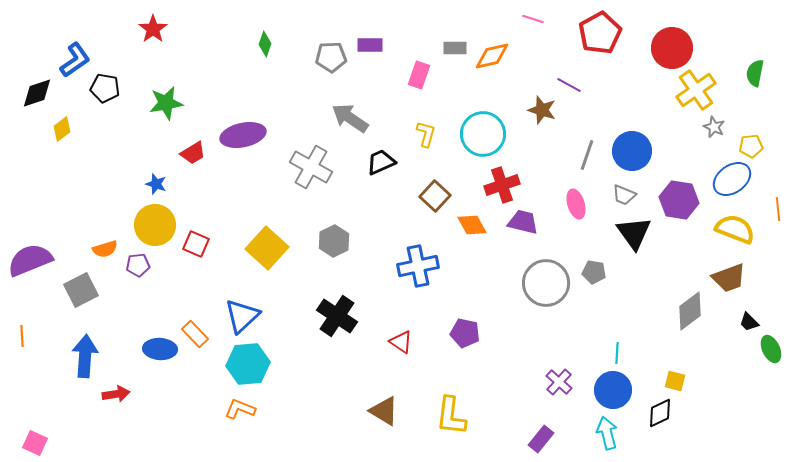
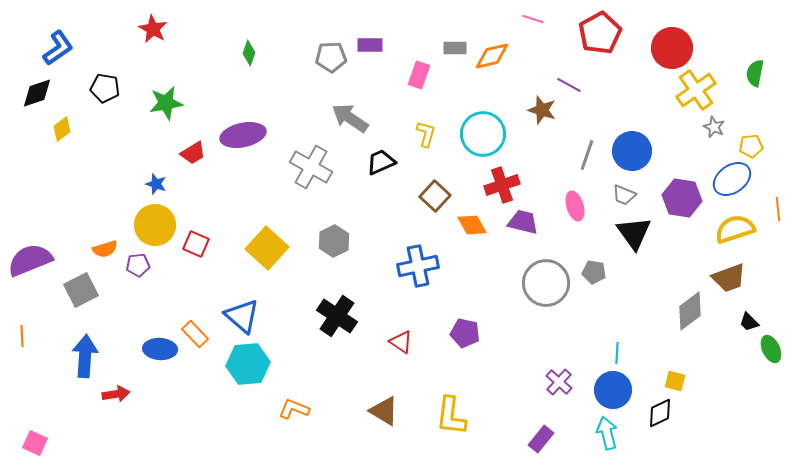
red star at (153, 29): rotated 8 degrees counterclockwise
green diamond at (265, 44): moved 16 px left, 9 px down
blue L-shape at (75, 60): moved 17 px left, 12 px up
purple hexagon at (679, 200): moved 3 px right, 2 px up
pink ellipse at (576, 204): moved 1 px left, 2 px down
yellow semicircle at (735, 229): rotated 39 degrees counterclockwise
blue triangle at (242, 316): rotated 36 degrees counterclockwise
orange L-shape at (240, 409): moved 54 px right
